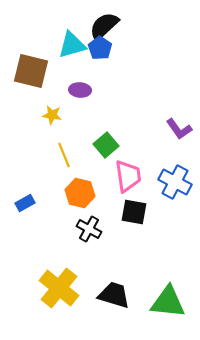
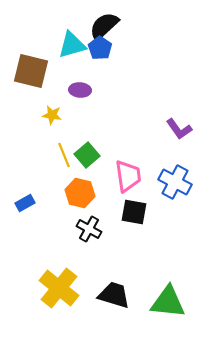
green square: moved 19 px left, 10 px down
